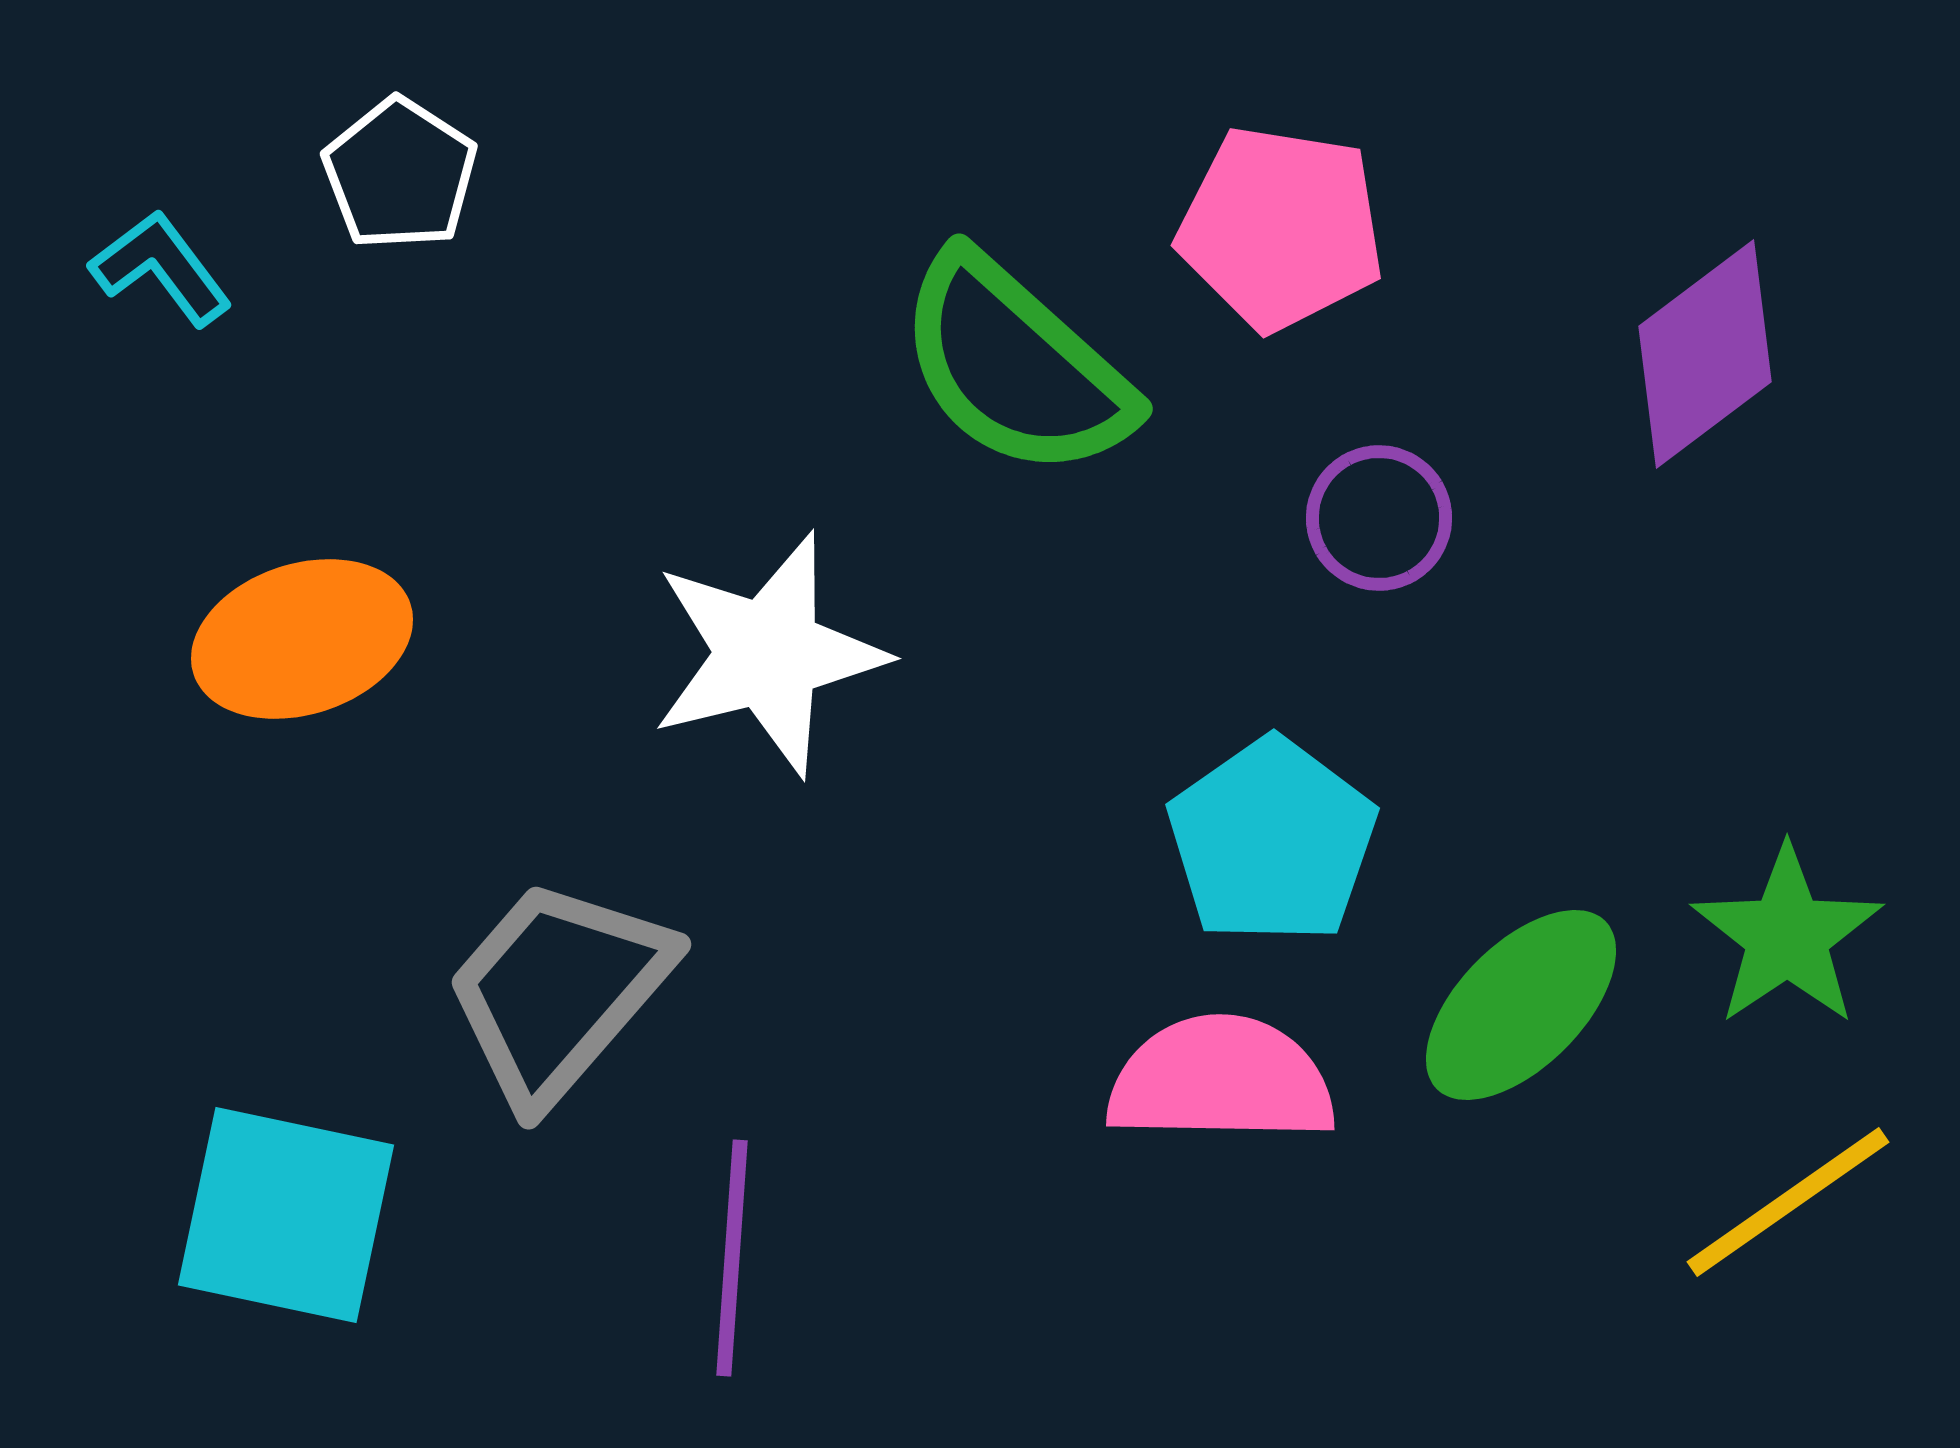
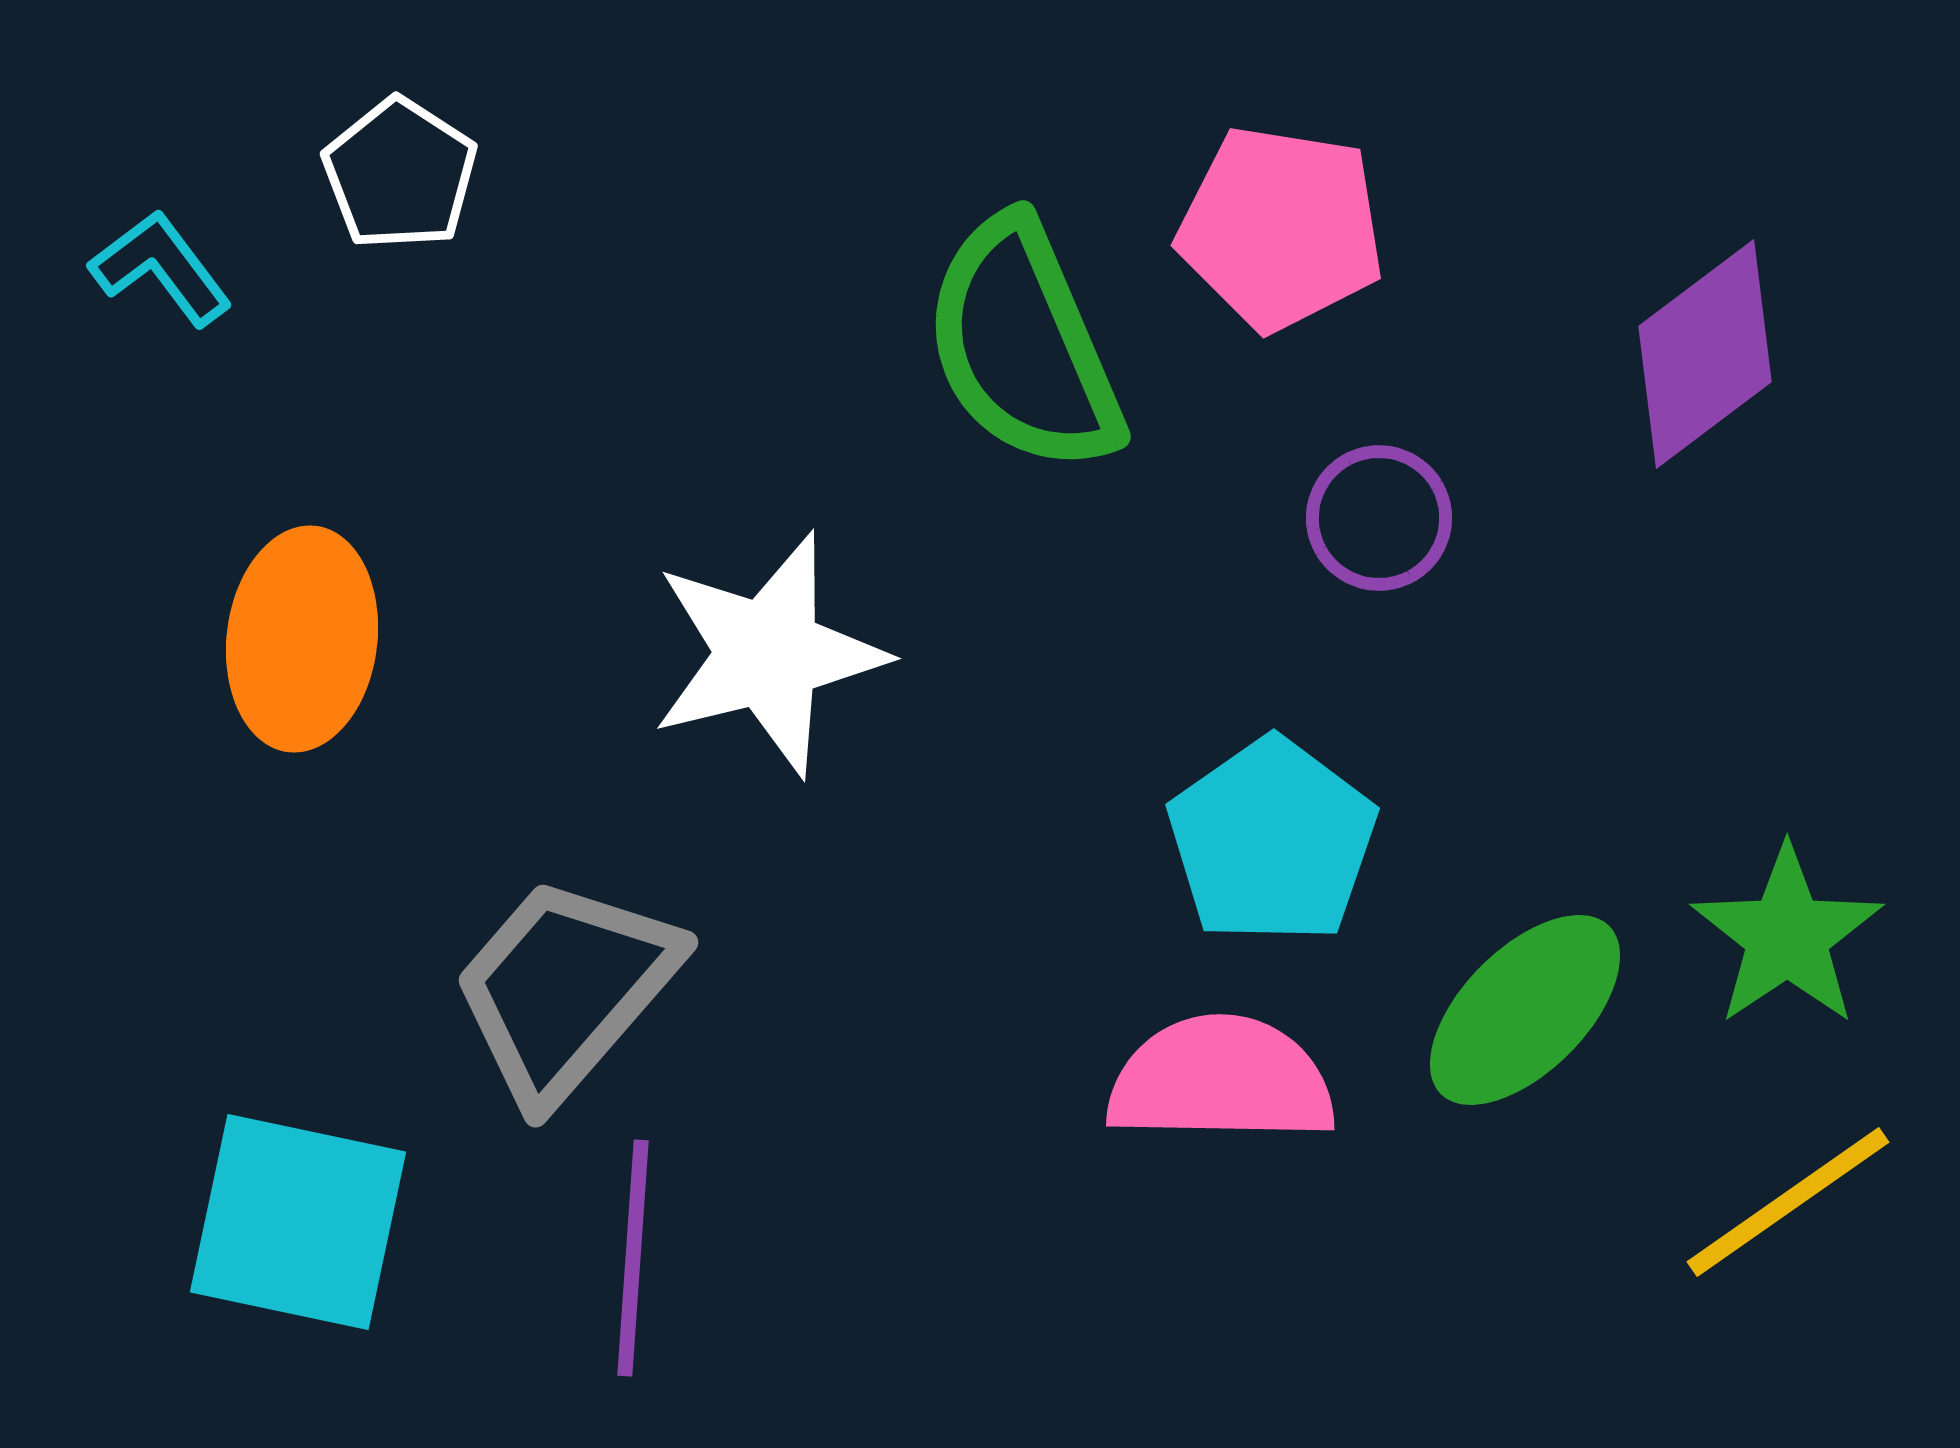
green semicircle: moved 8 px right, 21 px up; rotated 25 degrees clockwise
orange ellipse: rotated 65 degrees counterclockwise
gray trapezoid: moved 7 px right, 2 px up
green ellipse: moved 4 px right, 5 px down
cyan square: moved 12 px right, 7 px down
purple line: moved 99 px left
